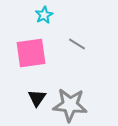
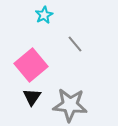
gray line: moved 2 px left; rotated 18 degrees clockwise
pink square: moved 12 px down; rotated 32 degrees counterclockwise
black triangle: moved 5 px left, 1 px up
